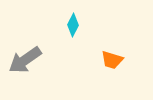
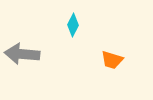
gray arrow: moved 3 px left, 6 px up; rotated 40 degrees clockwise
